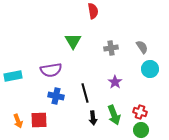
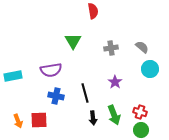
gray semicircle: rotated 16 degrees counterclockwise
